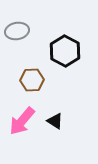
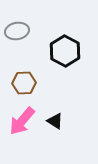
brown hexagon: moved 8 px left, 3 px down
